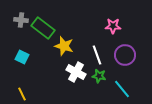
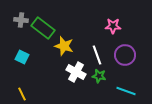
cyan line: moved 4 px right, 2 px down; rotated 30 degrees counterclockwise
